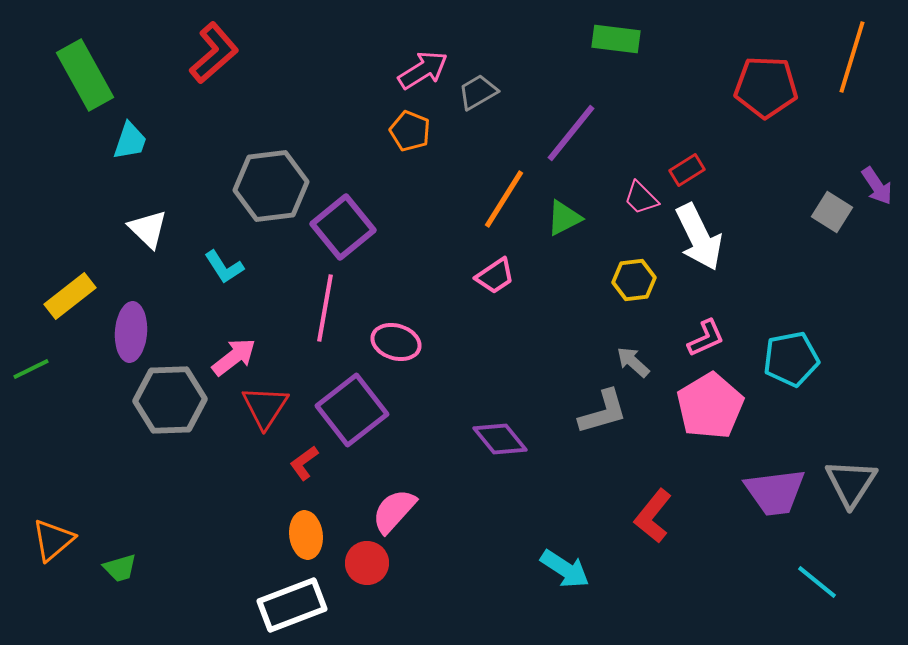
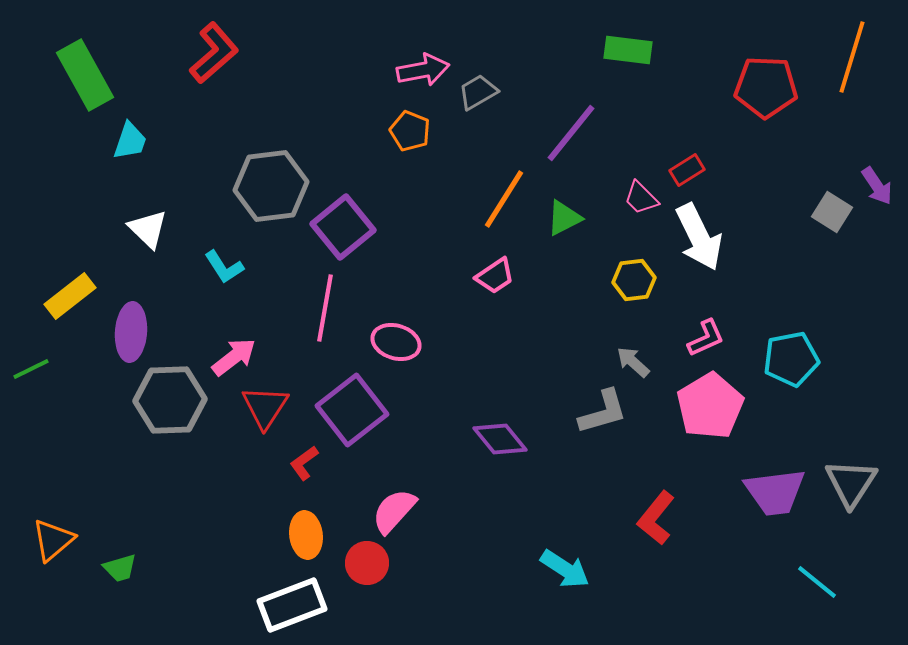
green rectangle at (616, 39): moved 12 px right, 11 px down
pink arrow at (423, 70): rotated 21 degrees clockwise
red L-shape at (653, 516): moved 3 px right, 2 px down
